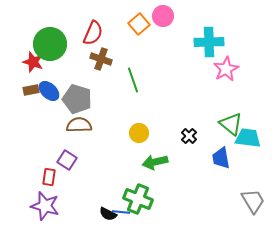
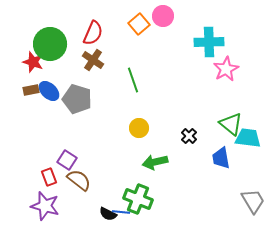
brown cross: moved 8 px left, 1 px down; rotated 15 degrees clockwise
brown semicircle: moved 55 px down; rotated 40 degrees clockwise
yellow circle: moved 5 px up
red rectangle: rotated 30 degrees counterclockwise
